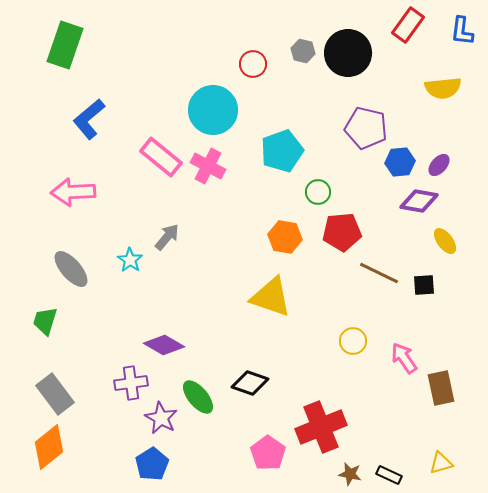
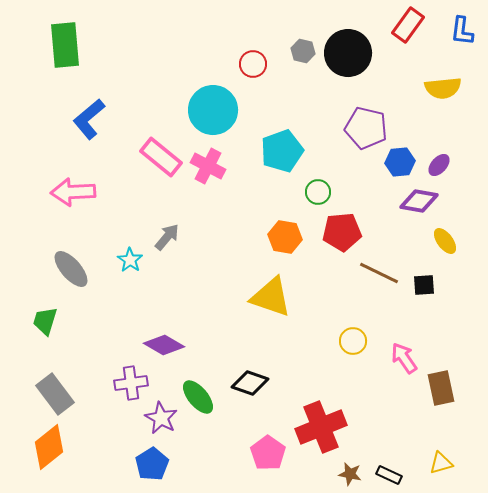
green rectangle at (65, 45): rotated 24 degrees counterclockwise
